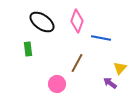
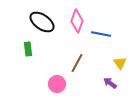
blue line: moved 4 px up
yellow triangle: moved 5 px up; rotated 16 degrees counterclockwise
